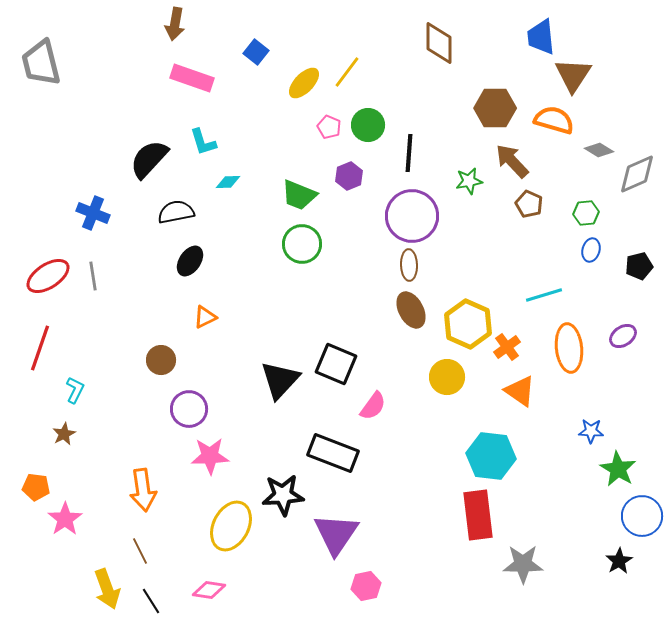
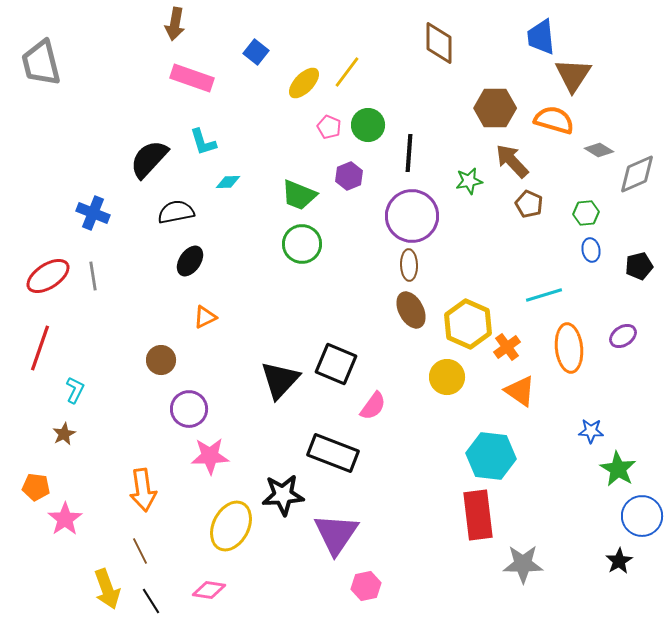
blue ellipse at (591, 250): rotated 25 degrees counterclockwise
